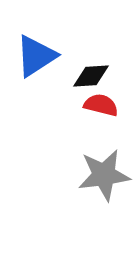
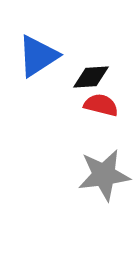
blue triangle: moved 2 px right
black diamond: moved 1 px down
